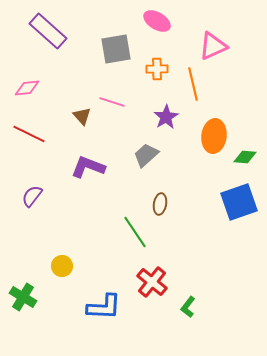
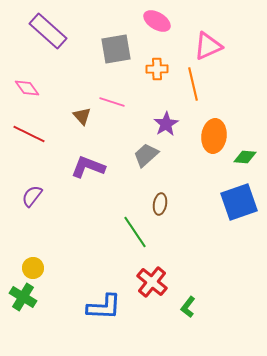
pink triangle: moved 5 px left
pink diamond: rotated 60 degrees clockwise
purple star: moved 7 px down
yellow circle: moved 29 px left, 2 px down
